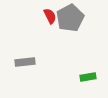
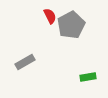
gray pentagon: moved 1 px right, 7 px down
gray rectangle: rotated 24 degrees counterclockwise
